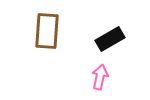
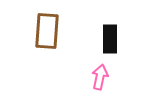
black rectangle: rotated 60 degrees counterclockwise
